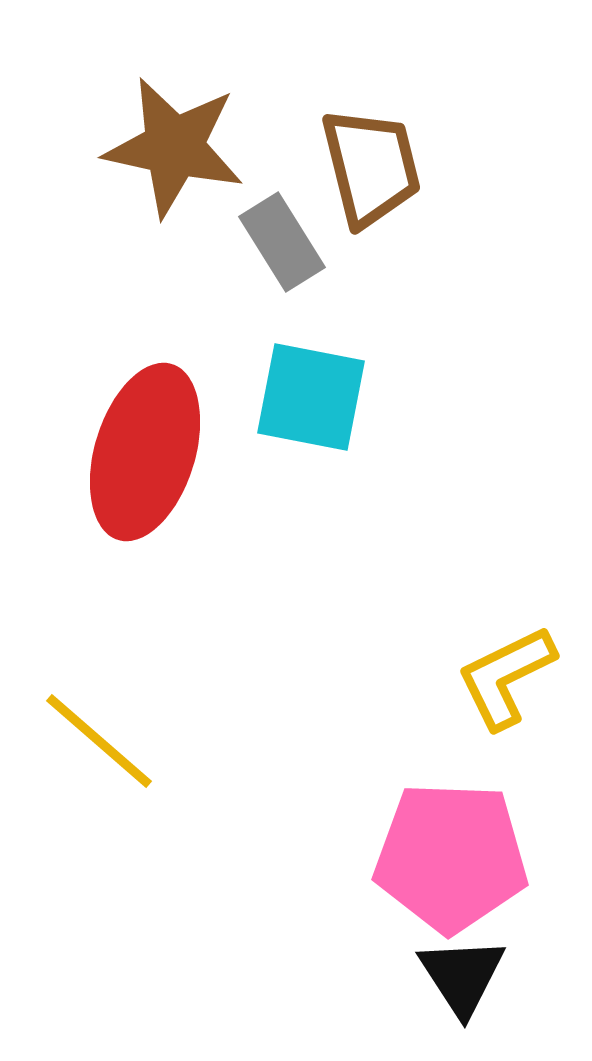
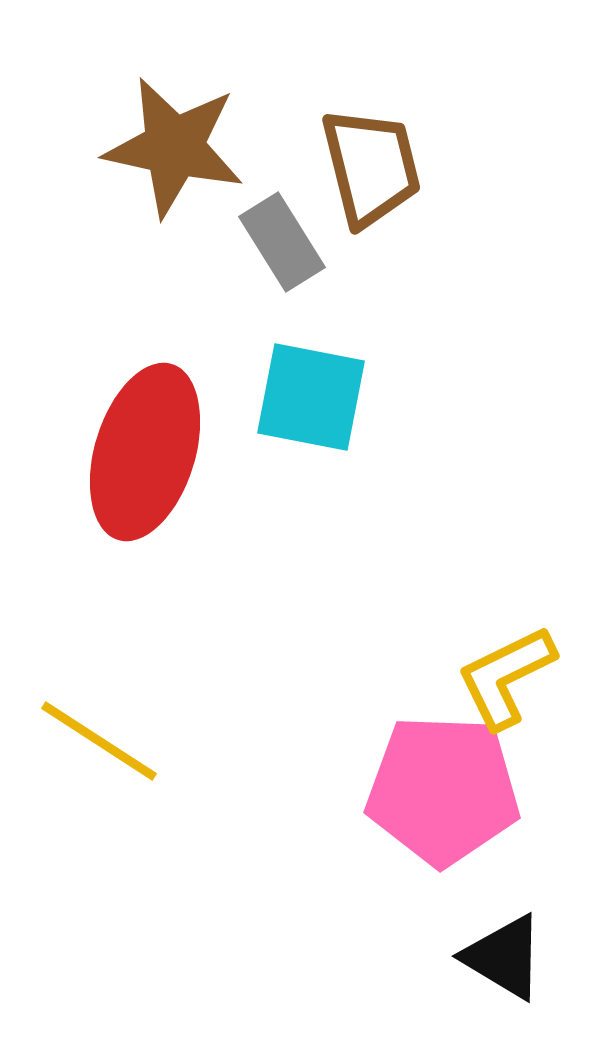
yellow line: rotated 8 degrees counterclockwise
pink pentagon: moved 8 px left, 67 px up
black triangle: moved 42 px right, 19 px up; rotated 26 degrees counterclockwise
